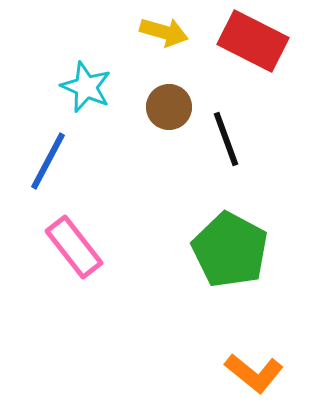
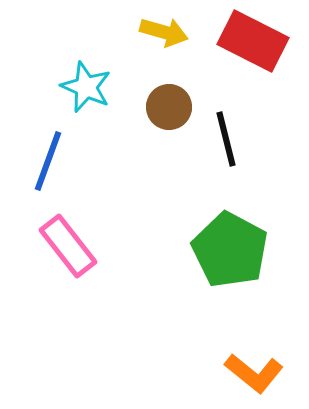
black line: rotated 6 degrees clockwise
blue line: rotated 8 degrees counterclockwise
pink rectangle: moved 6 px left, 1 px up
